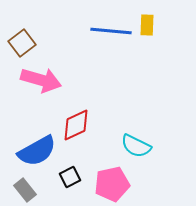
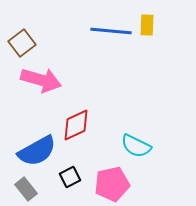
gray rectangle: moved 1 px right, 1 px up
